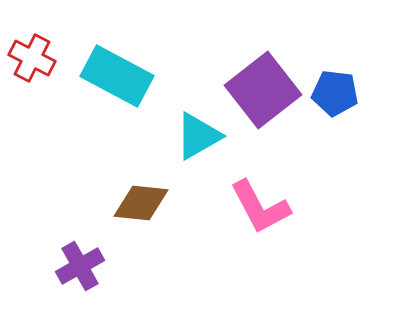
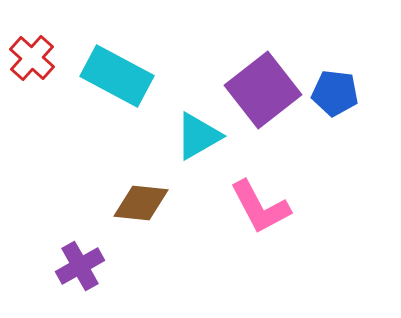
red cross: rotated 15 degrees clockwise
